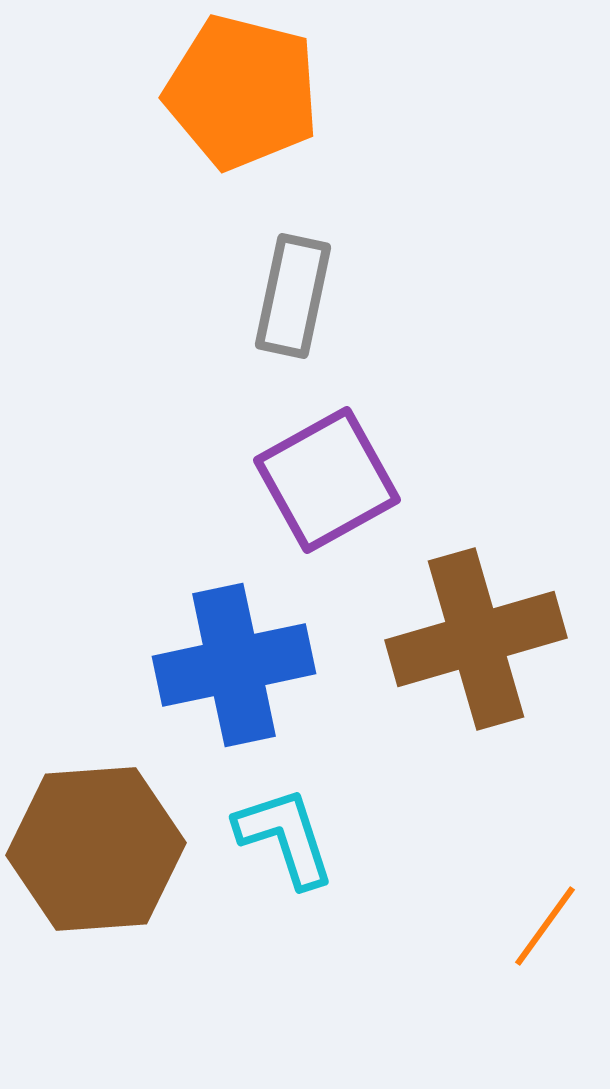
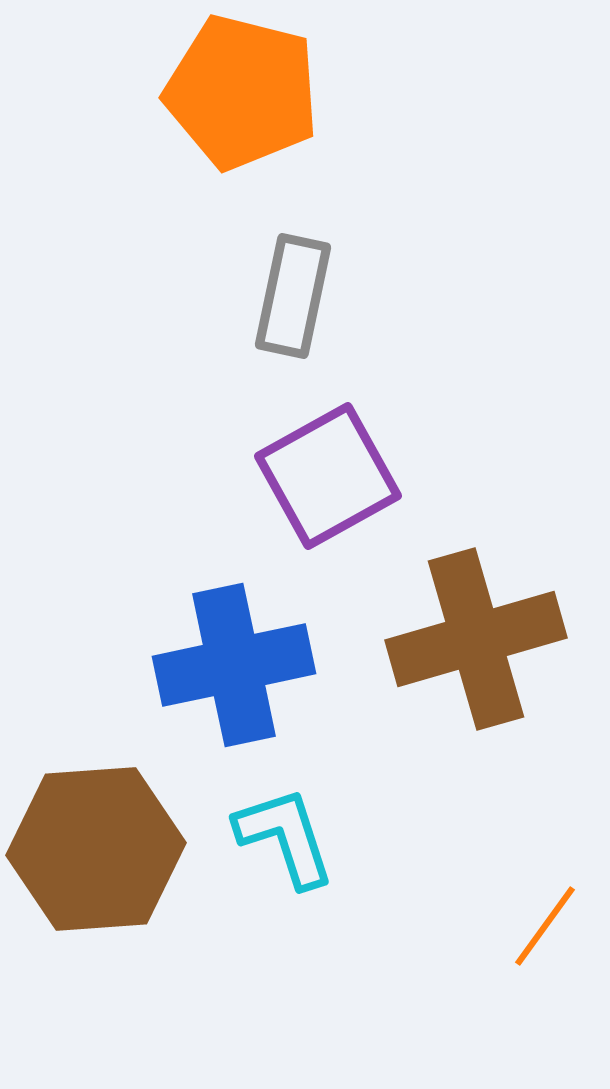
purple square: moved 1 px right, 4 px up
